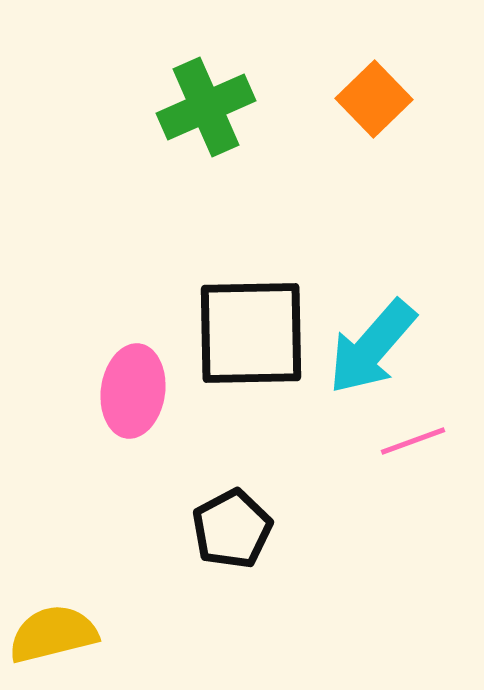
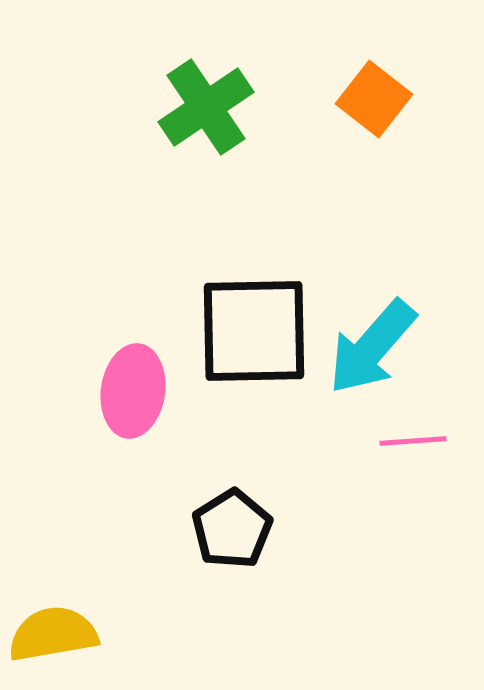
orange square: rotated 8 degrees counterclockwise
green cross: rotated 10 degrees counterclockwise
black square: moved 3 px right, 2 px up
pink line: rotated 16 degrees clockwise
black pentagon: rotated 4 degrees counterclockwise
yellow semicircle: rotated 4 degrees clockwise
